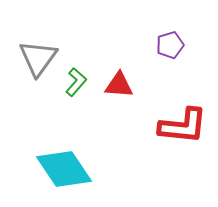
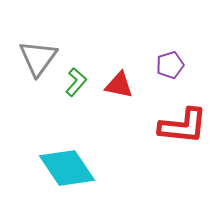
purple pentagon: moved 20 px down
red triangle: rotated 8 degrees clockwise
cyan diamond: moved 3 px right, 1 px up
